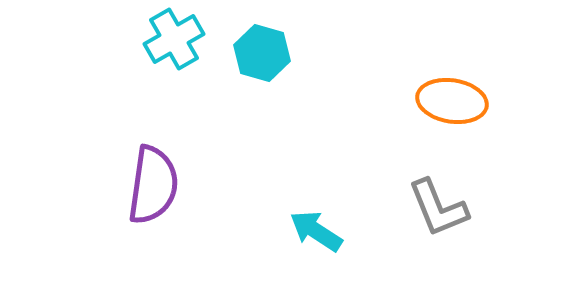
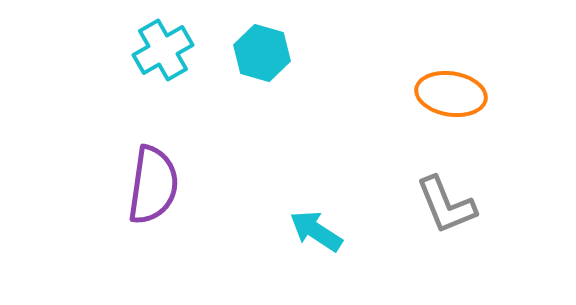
cyan cross: moved 11 px left, 11 px down
orange ellipse: moved 1 px left, 7 px up
gray L-shape: moved 8 px right, 3 px up
